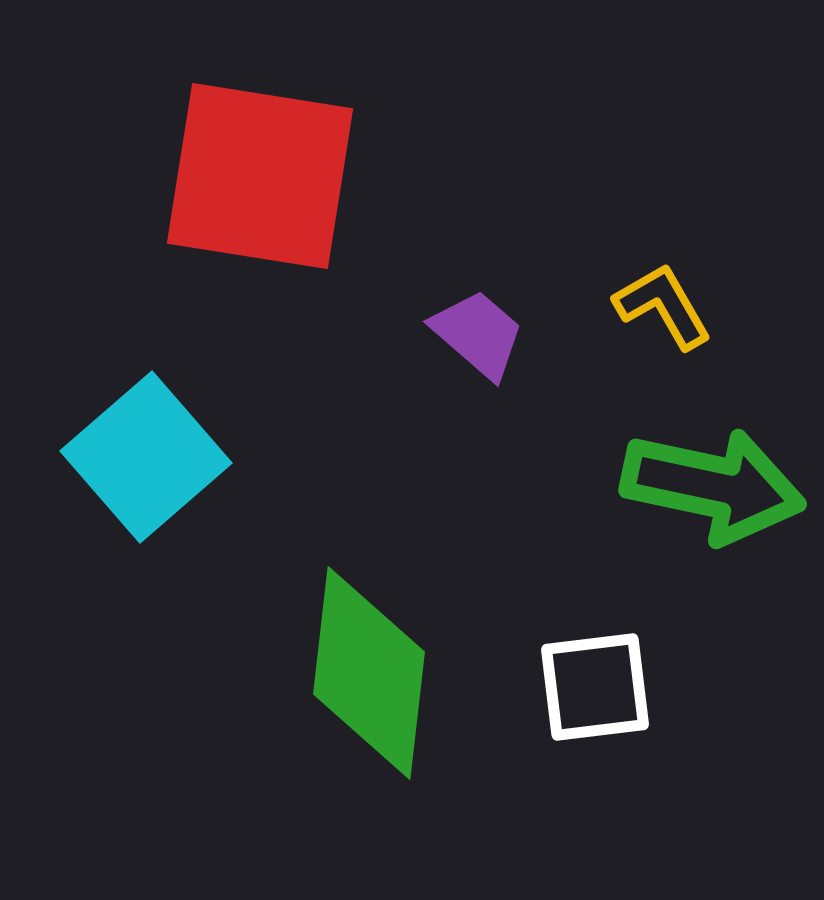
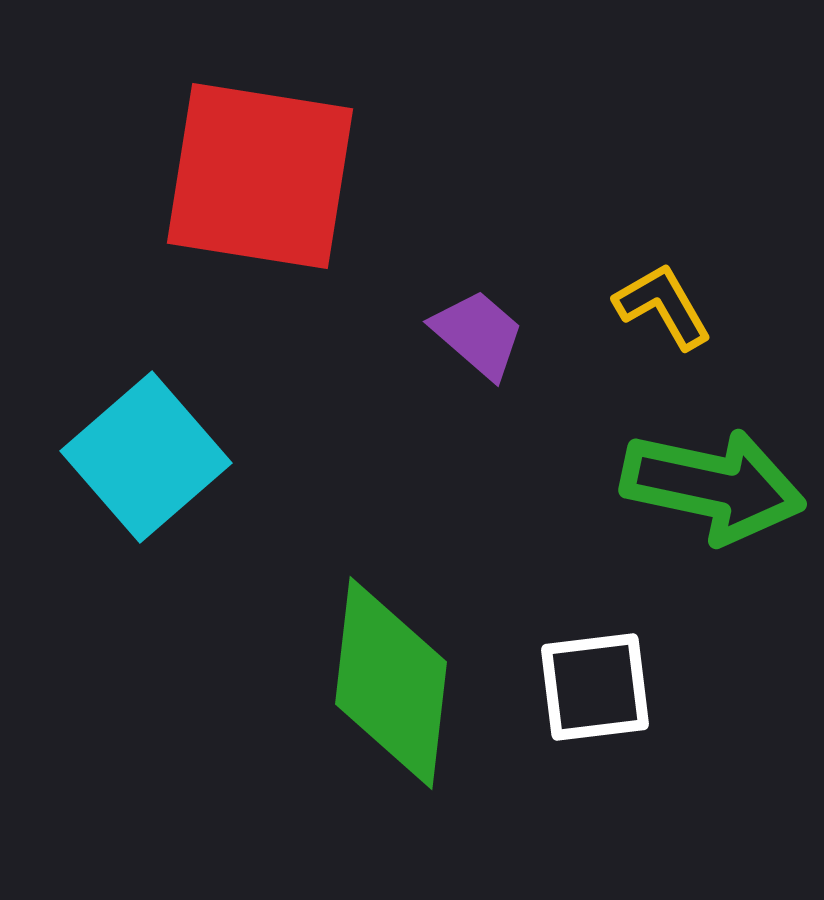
green diamond: moved 22 px right, 10 px down
